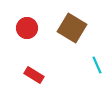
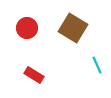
brown square: moved 1 px right
